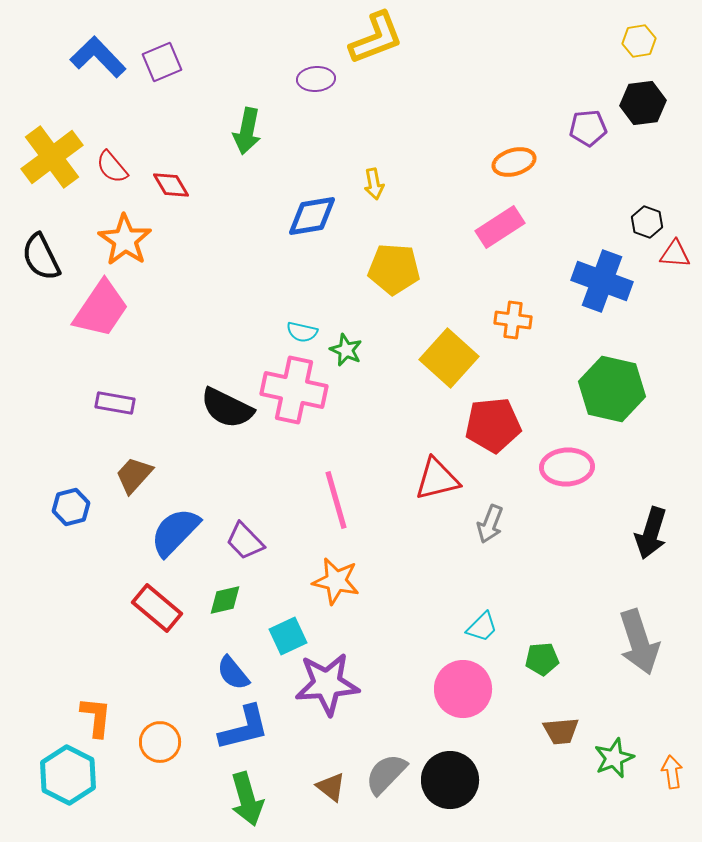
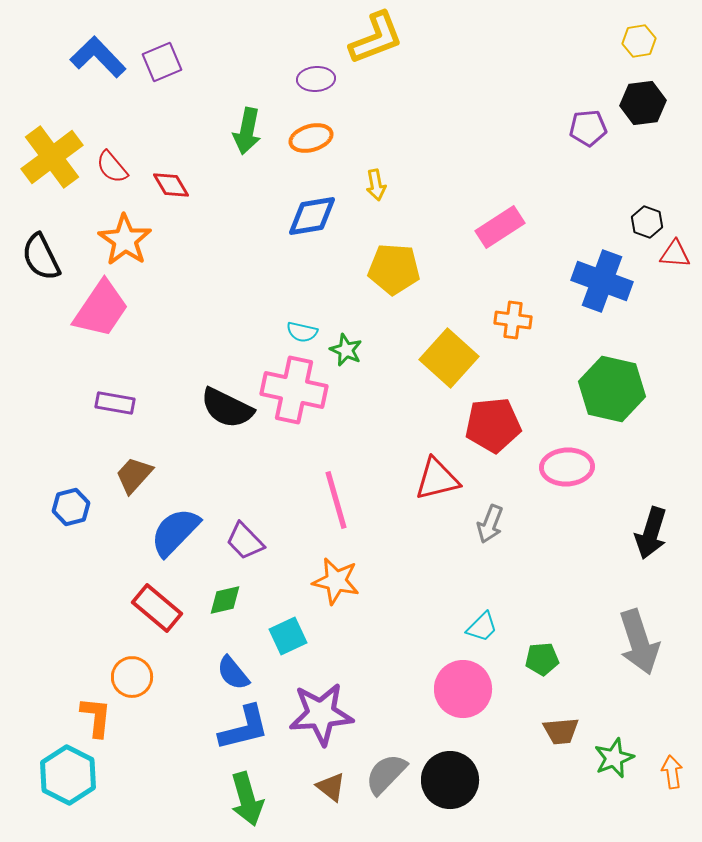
orange ellipse at (514, 162): moved 203 px left, 24 px up
yellow arrow at (374, 184): moved 2 px right, 1 px down
purple star at (327, 684): moved 6 px left, 30 px down
orange circle at (160, 742): moved 28 px left, 65 px up
